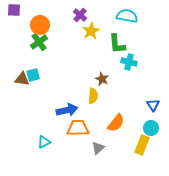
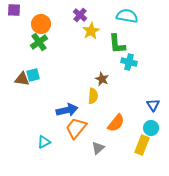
orange circle: moved 1 px right, 1 px up
orange trapezoid: moved 2 px left; rotated 50 degrees counterclockwise
